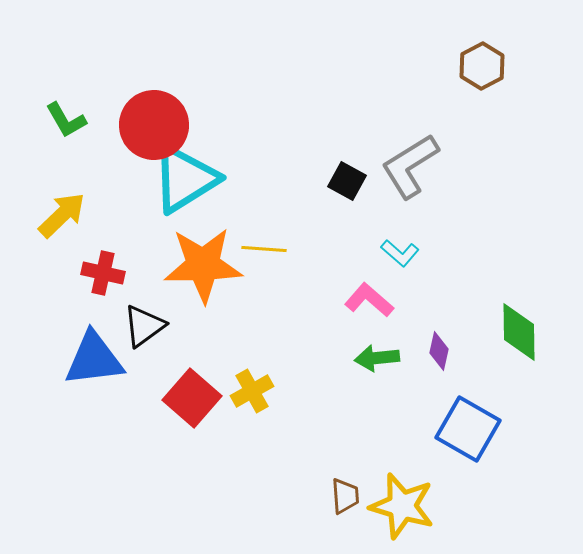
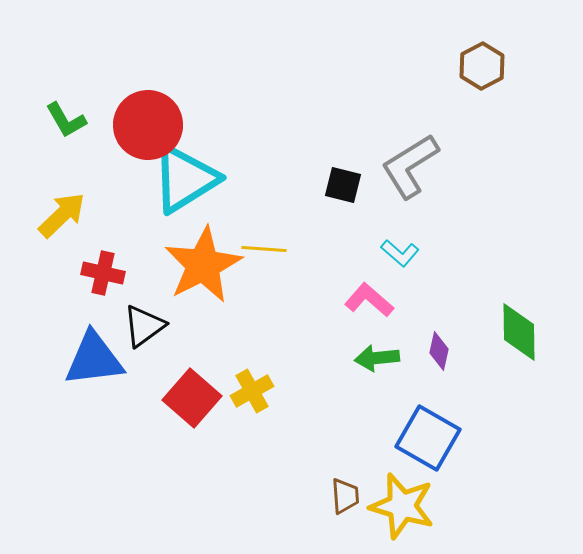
red circle: moved 6 px left
black square: moved 4 px left, 4 px down; rotated 15 degrees counterclockwise
orange star: rotated 26 degrees counterclockwise
blue square: moved 40 px left, 9 px down
